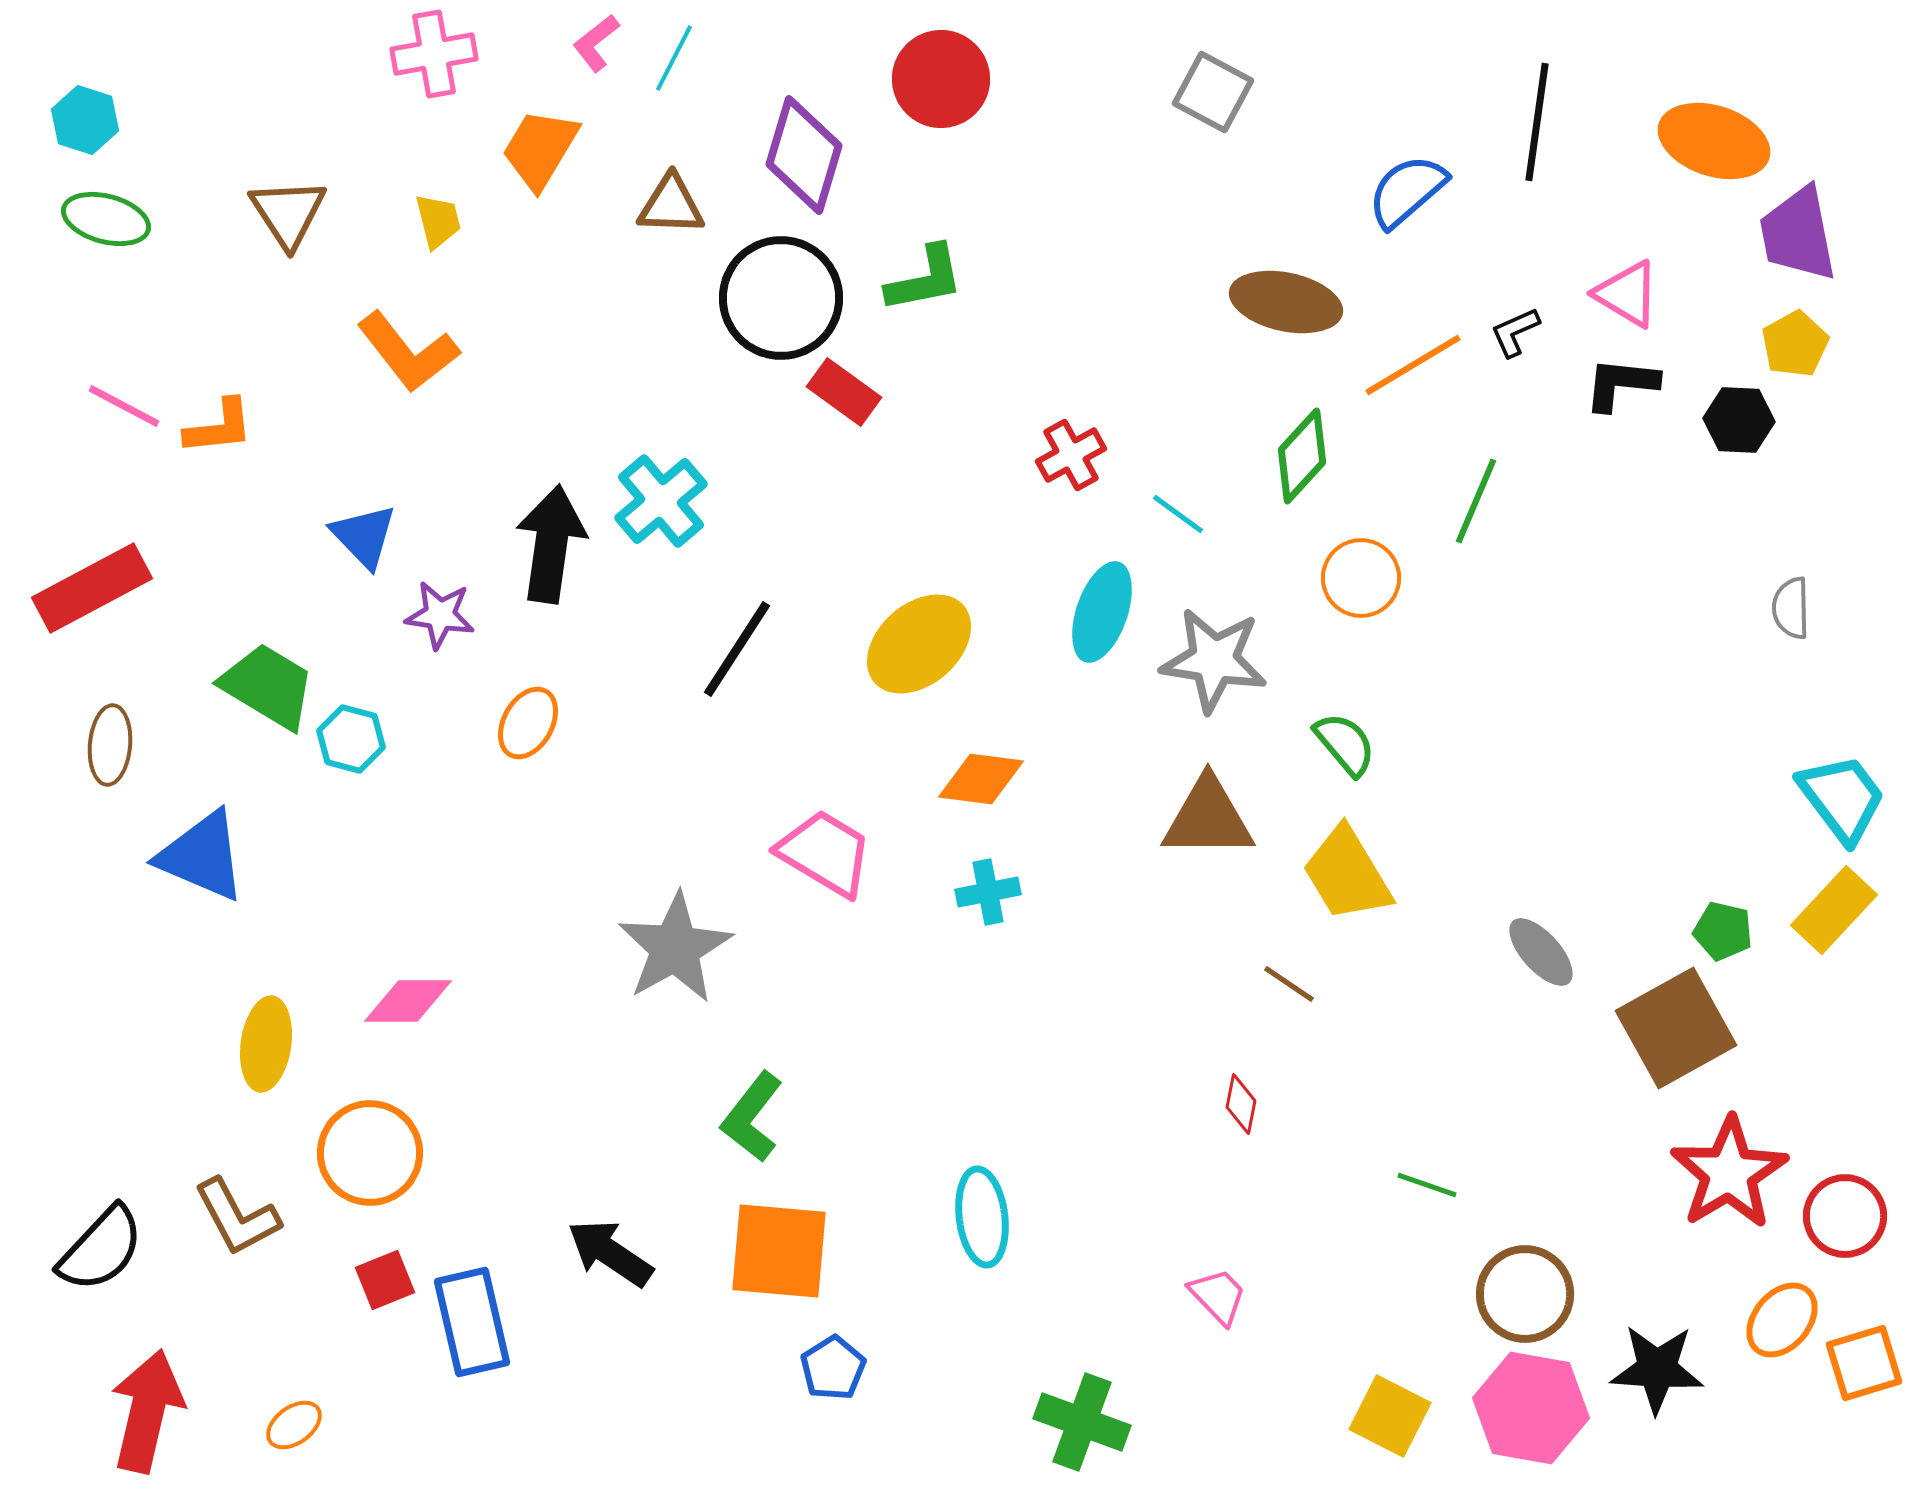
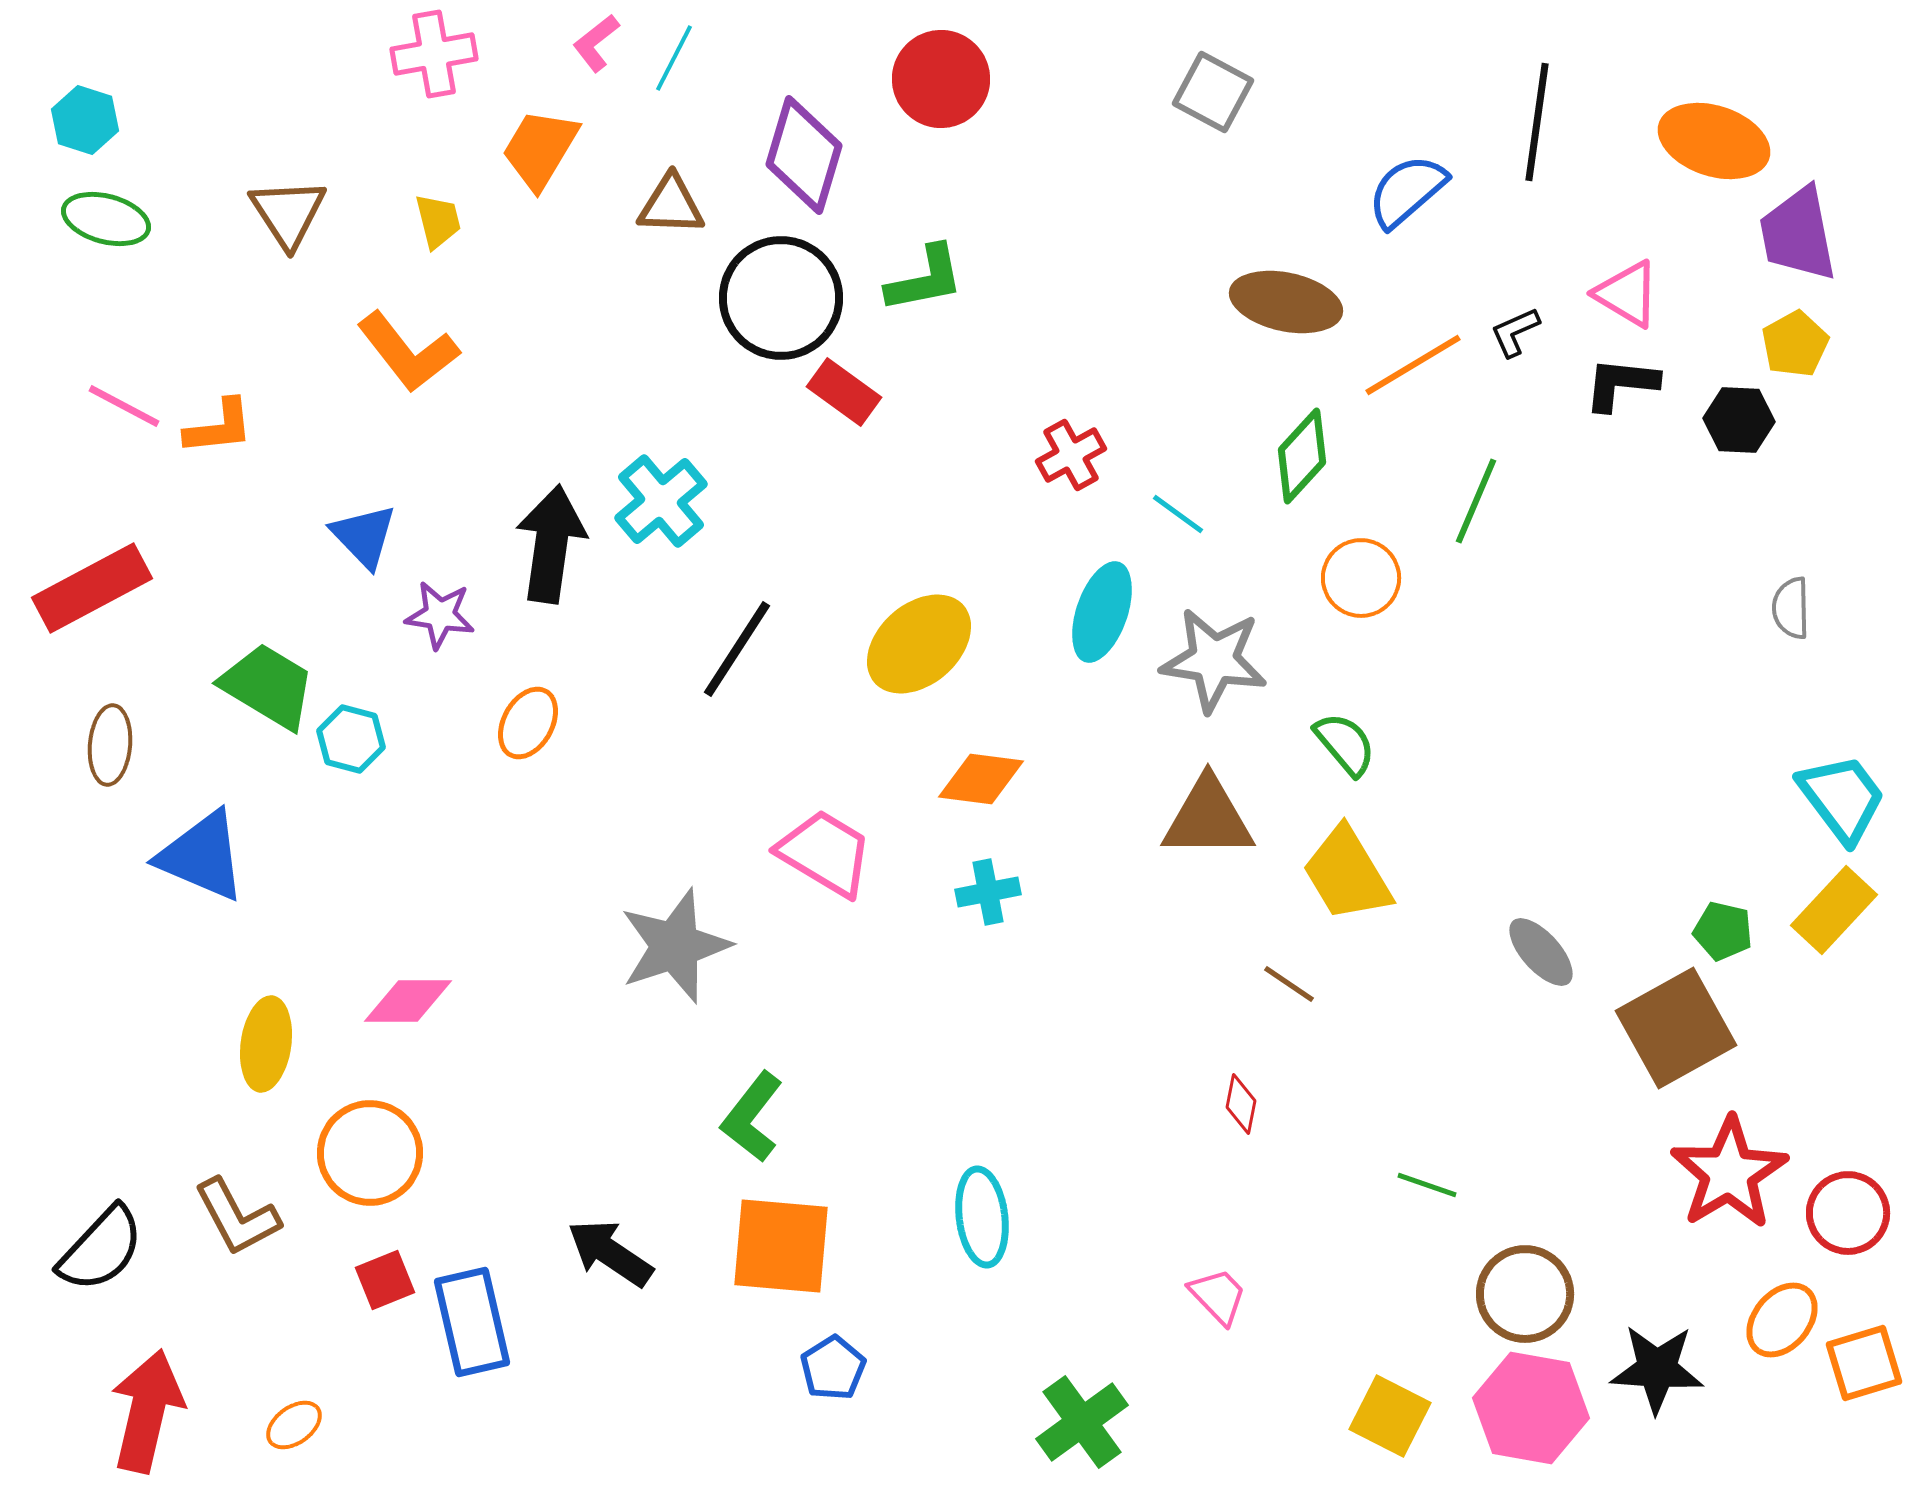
gray star at (675, 948): moved 2 px up; rotated 11 degrees clockwise
red circle at (1845, 1216): moved 3 px right, 3 px up
orange square at (779, 1251): moved 2 px right, 5 px up
green cross at (1082, 1422): rotated 34 degrees clockwise
